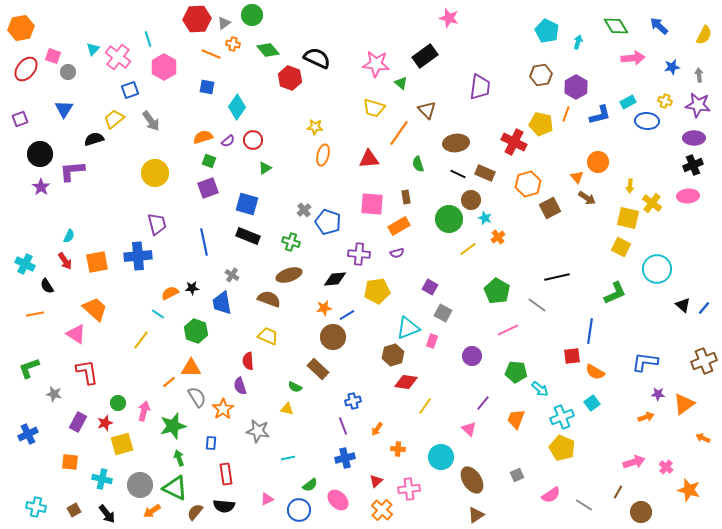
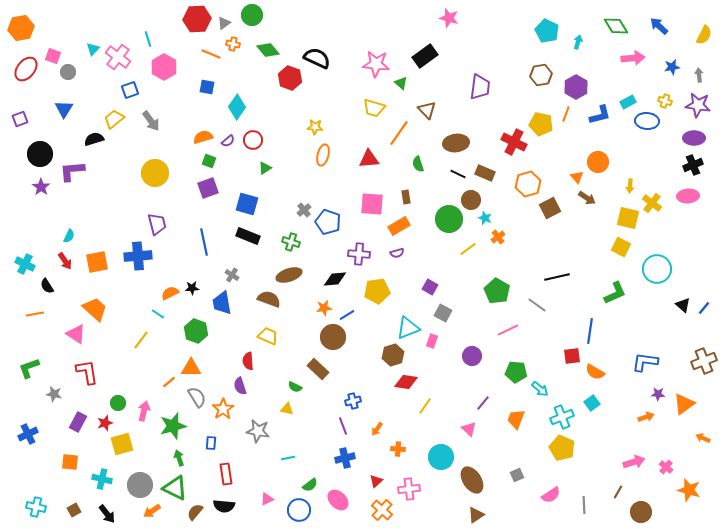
gray line at (584, 505): rotated 54 degrees clockwise
